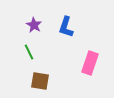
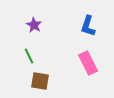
blue L-shape: moved 22 px right, 1 px up
green line: moved 4 px down
pink rectangle: moved 2 px left; rotated 45 degrees counterclockwise
